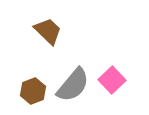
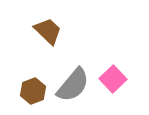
pink square: moved 1 px right, 1 px up
